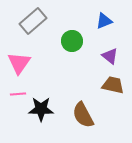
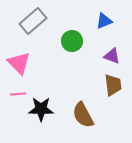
purple triangle: moved 2 px right; rotated 18 degrees counterclockwise
pink triangle: rotated 20 degrees counterclockwise
brown trapezoid: rotated 70 degrees clockwise
